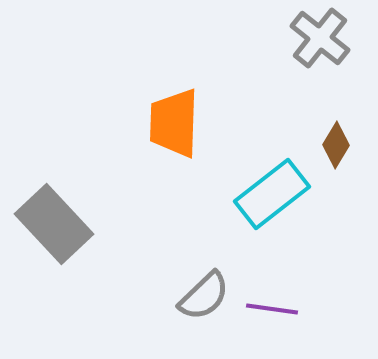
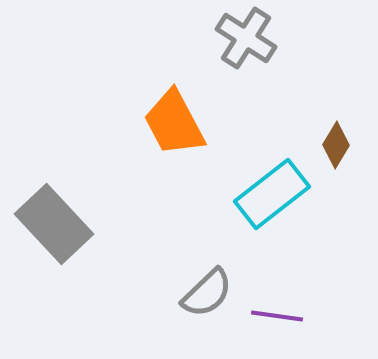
gray cross: moved 74 px left; rotated 6 degrees counterclockwise
orange trapezoid: rotated 30 degrees counterclockwise
gray semicircle: moved 3 px right, 3 px up
purple line: moved 5 px right, 7 px down
